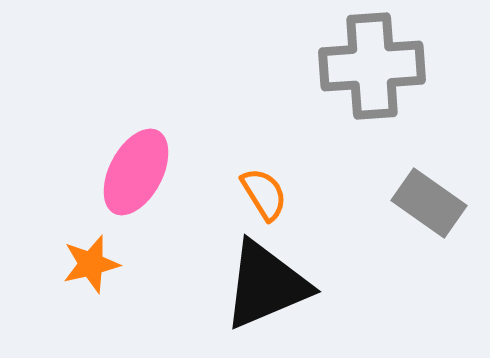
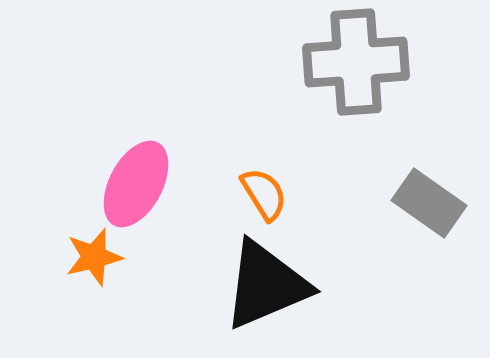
gray cross: moved 16 px left, 4 px up
pink ellipse: moved 12 px down
orange star: moved 3 px right, 7 px up
